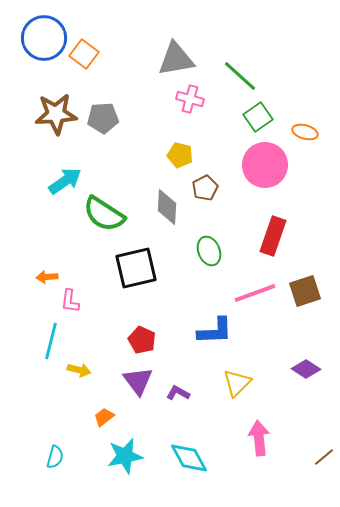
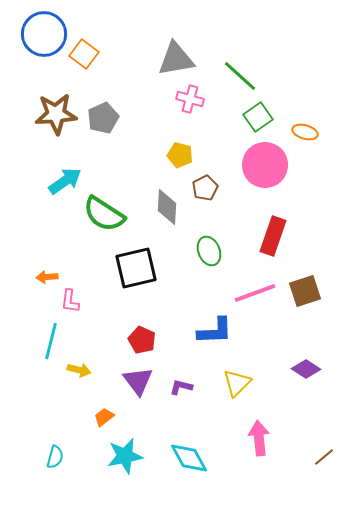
blue circle: moved 4 px up
gray pentagon: rotated 20 degrees counterclockwise
purple L-shape: moved 3 px right, 6 px up; rotated 15 degrees counterclockwise
